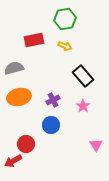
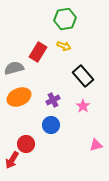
red rectangle: moved 4 px right, 12 px down; rotated 48 degrees counterclockwise
yellow arrow: moved 1 px left
orange ellipse: rotated 10 degrees counterclockwise
pink triangle: rotated 48 degrees clockwise
red arrow: moved 1 px left, 1 px up; rotated 30 degrees counterclockwise
